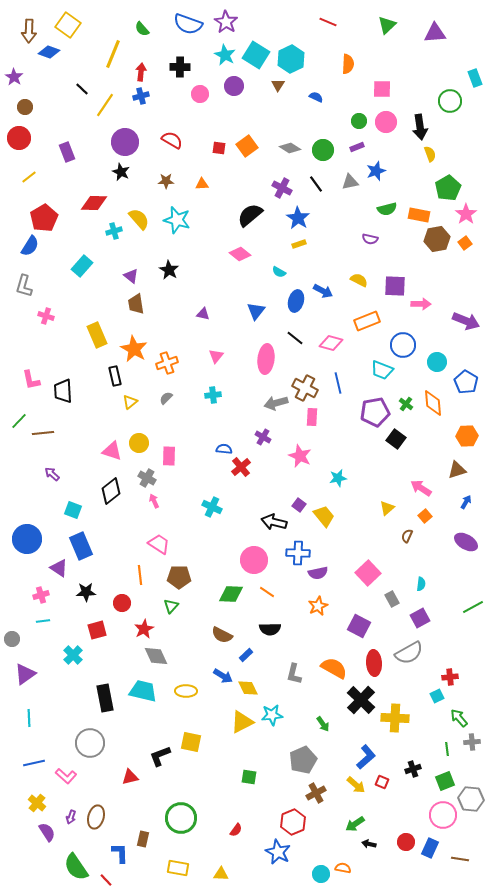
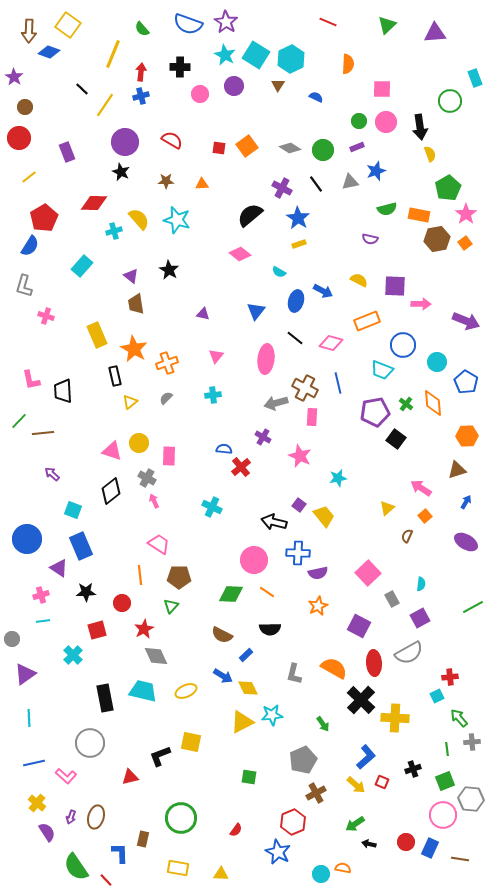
yellow ellipse at (186, 691): rotated 25 degrees counterclockwise
